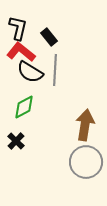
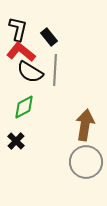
black L-shape: moved 1 px down
